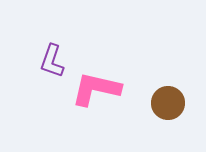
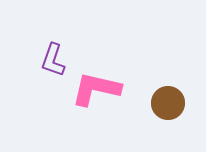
purple L-shape: moved 1 px right, 1 px up
